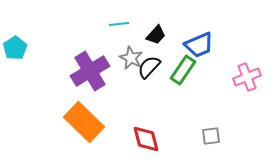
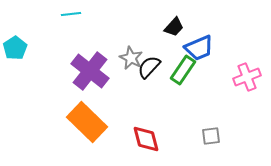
cyan line: moved 48 px left, 10 px up
black trapezoid: moved 18 px right, 8 px up
blue trapezoid: moved 3 px down
purple cross: rotated 21 degrees counterclockwise
orange rectangle: moved 3 px right
